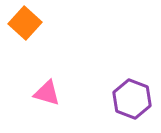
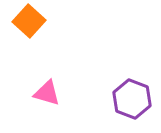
orange square: moved 4 px right, 2 px up
